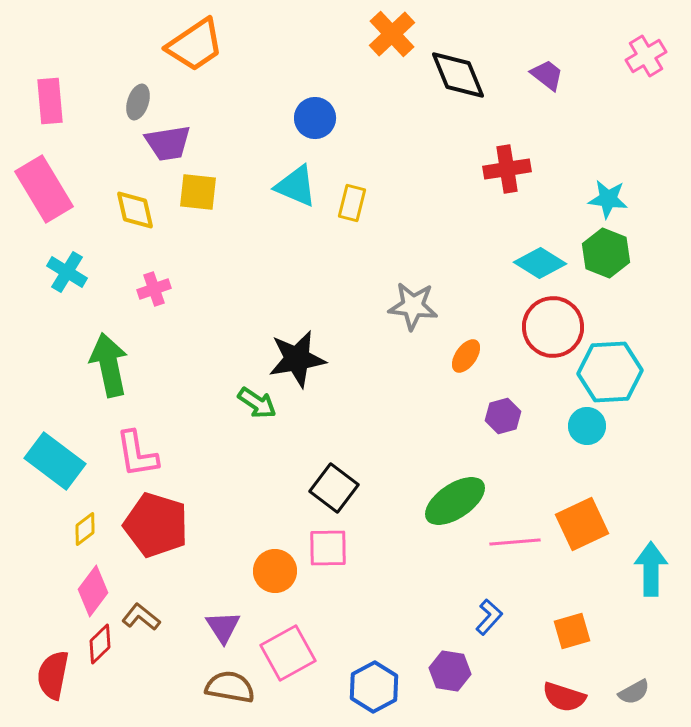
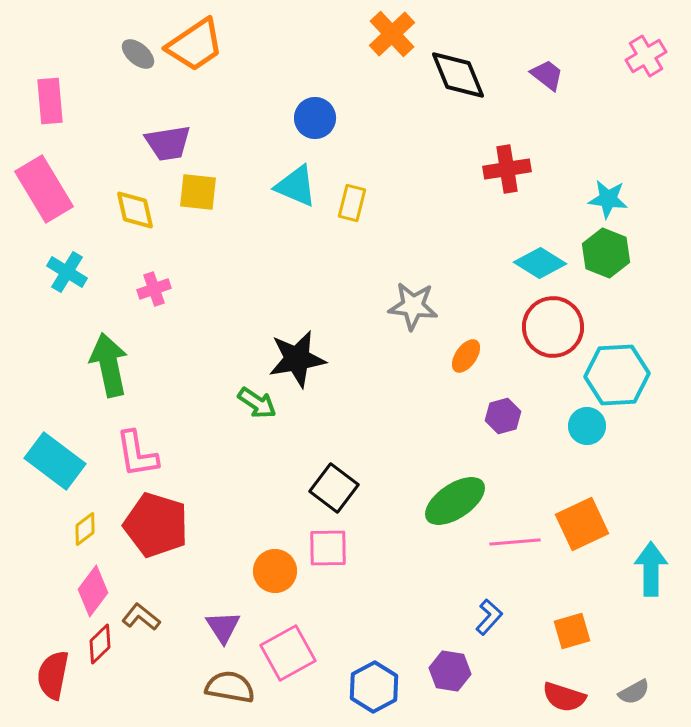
gray ellipse at (138, 102): moved 48 px up; rotated 68 degrees counterclockwise
cyan hexagon at (610, 372): moved 7 px right, 3 px down
